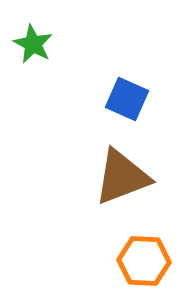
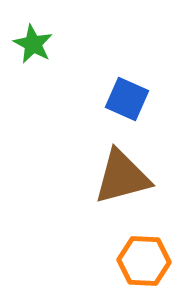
brown triangle: rotated 6 degrees clockwise
